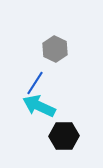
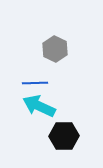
blue line: rotated 55 degrees clockwise
